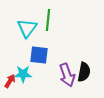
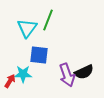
green line: rotated 15 degrees clockwise
black semicircle: rotated 54 degrees clockwise
